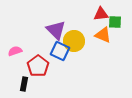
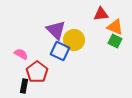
green square: moved 19 px down; rotated 24 degrees clockwise
orange triangle: moved 12 px right, 8 px up
yellow circle: moved 1 px up
pink semicircle: moved 6 px right, 3 px down; rotated 48 degrees clockwise
red pentagon: moved 1 px left, 6 px down
black rectangle: moved 2 px down
